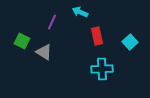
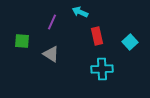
green square: rotated 21 degrees counterclockwise
gray triangle: moved 7 px right, 2 px down
